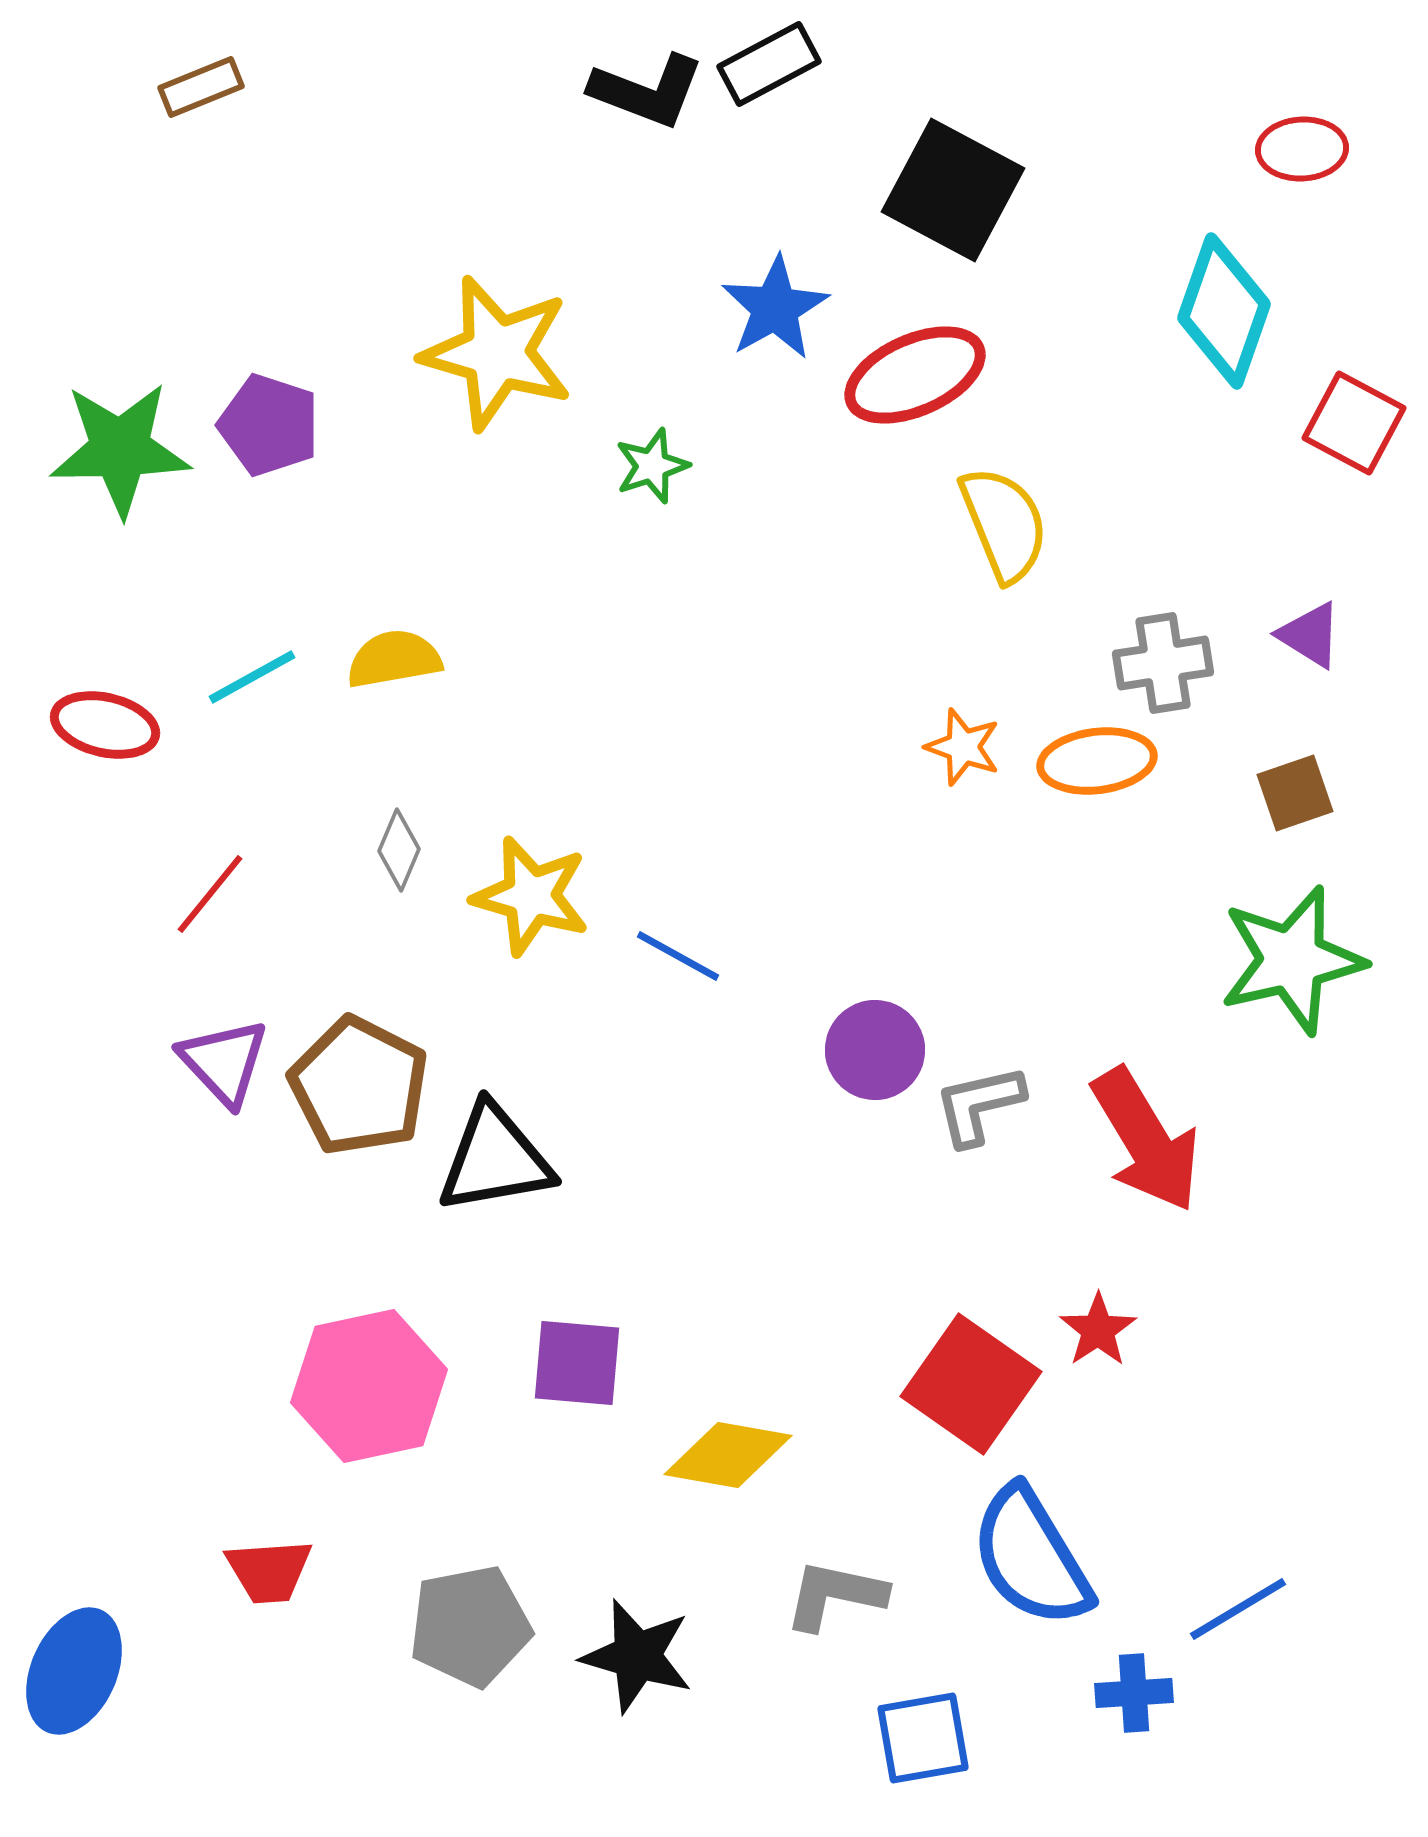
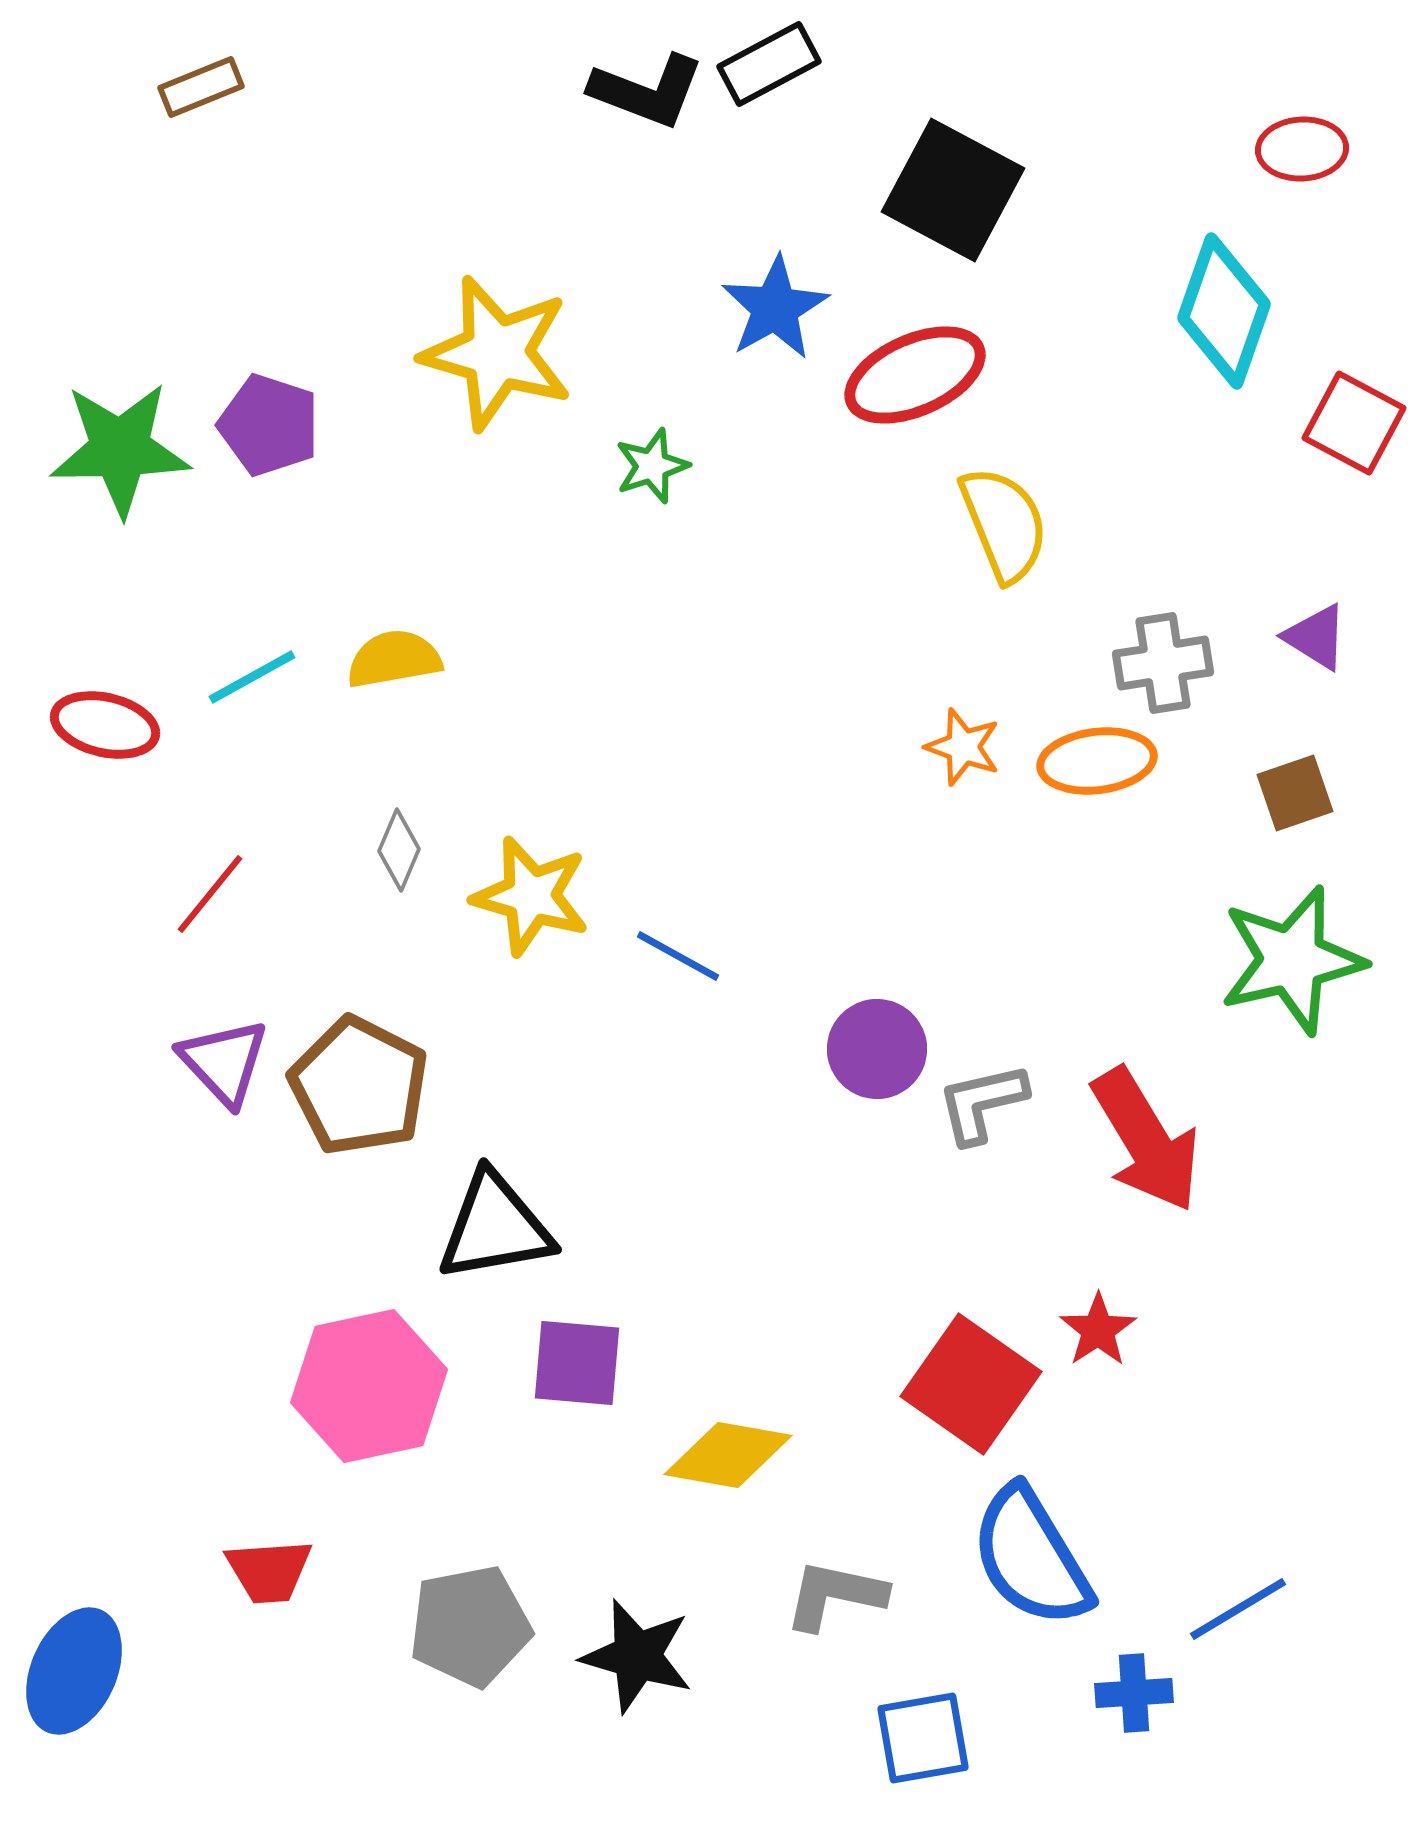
purple triangle at (1310, 635): moved 6 px right, 2 px down
purple circle at (875, 1050): moved 2 px right, 1 px up
gray L-shape at (979, 1105): moved 3 px right, 2 px up
black triangle at (495, 1159): moved 68 px down
